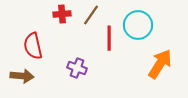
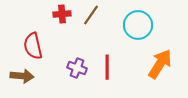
red line: moved 2 px left, 29 px down
